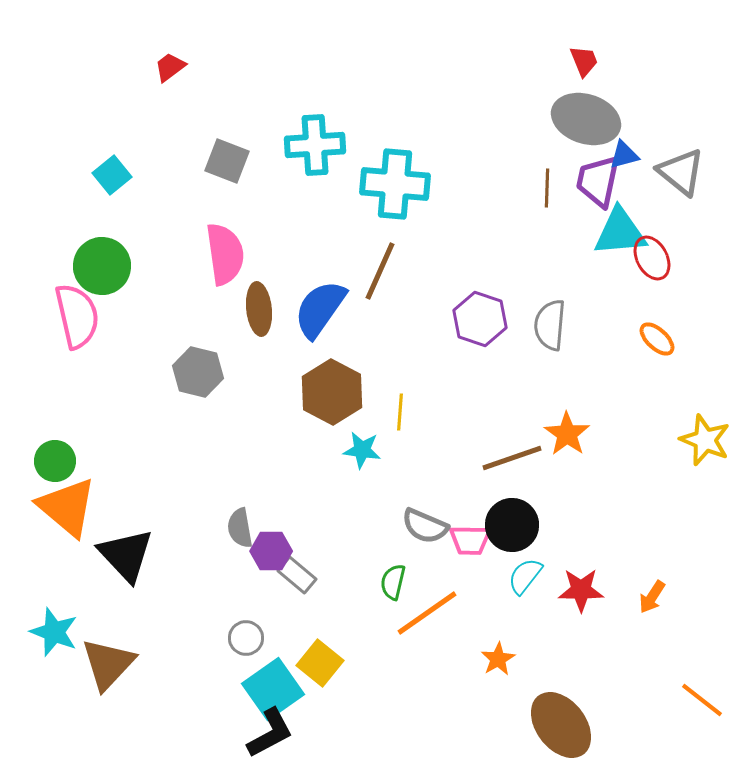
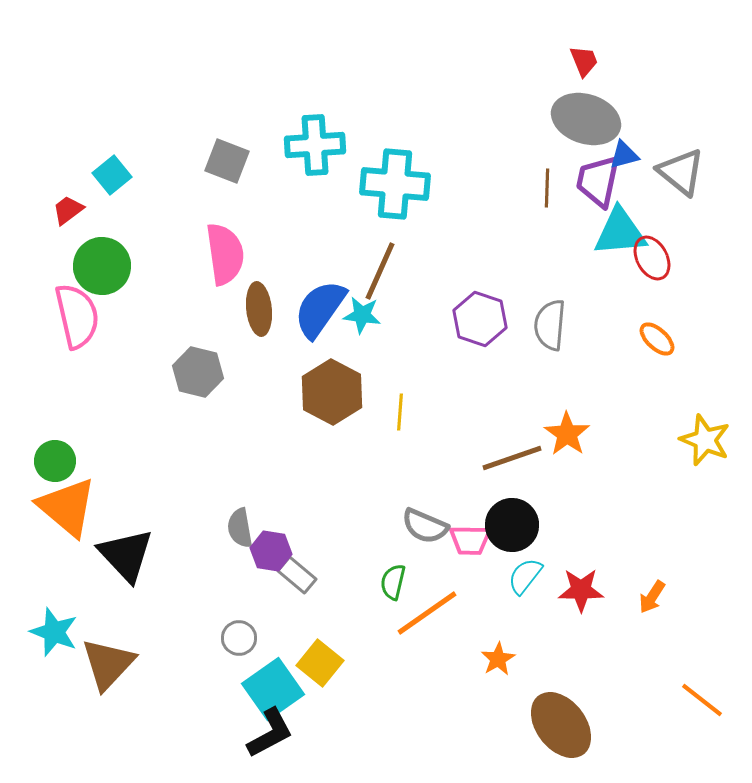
red trapezoid at (170, 67): moved 102 px left, 143 px down
cyan star at (362, 450): moved 135 px up
purple hexagon at (271, 551): rotated 9 degrees clockwise
gray circle at (246, 638): moved 7 px left
